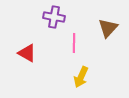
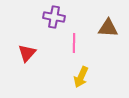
brown triangle: rotated 50 degrees clockwise
red triangle: rotated 42 degrees clockwise
